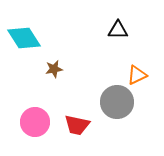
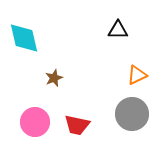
cyan diamond: rotated 20 degrees clockwise
brown star: moved 9 px down; rotated 12 degrees counterclockwise
gray circle: moved 15 px right, 12 px down
